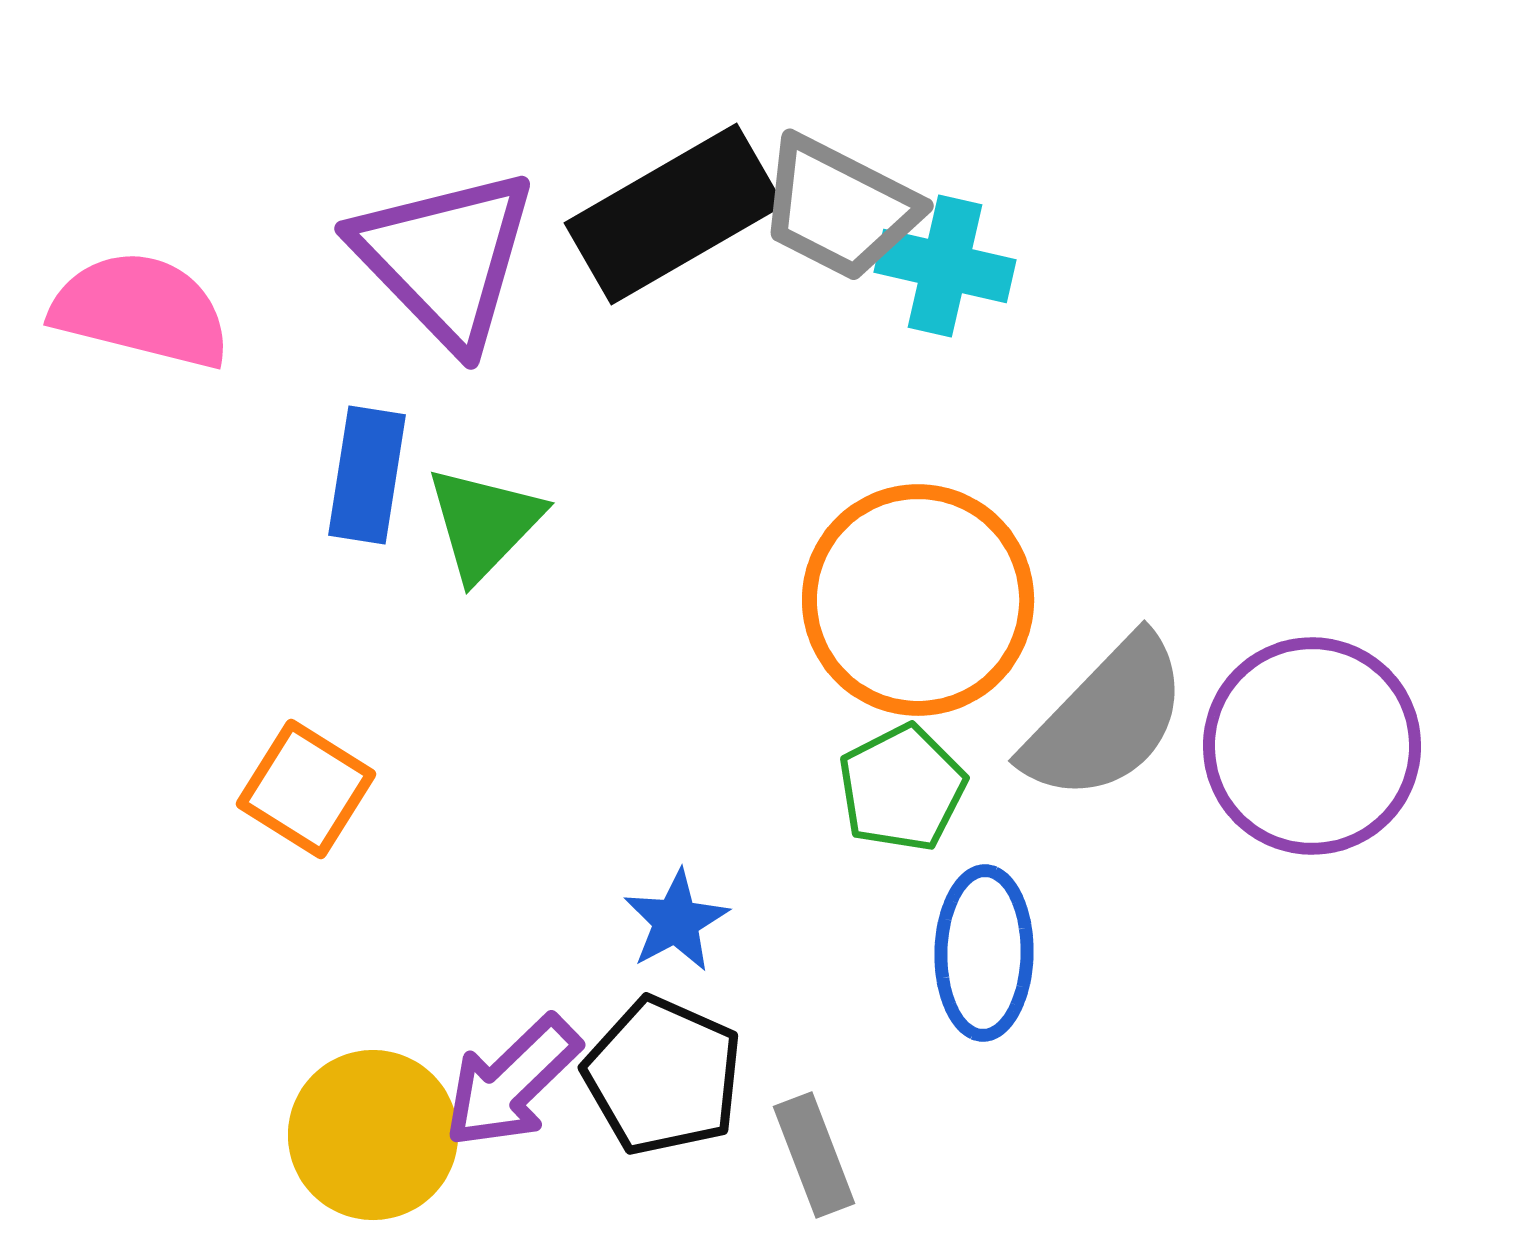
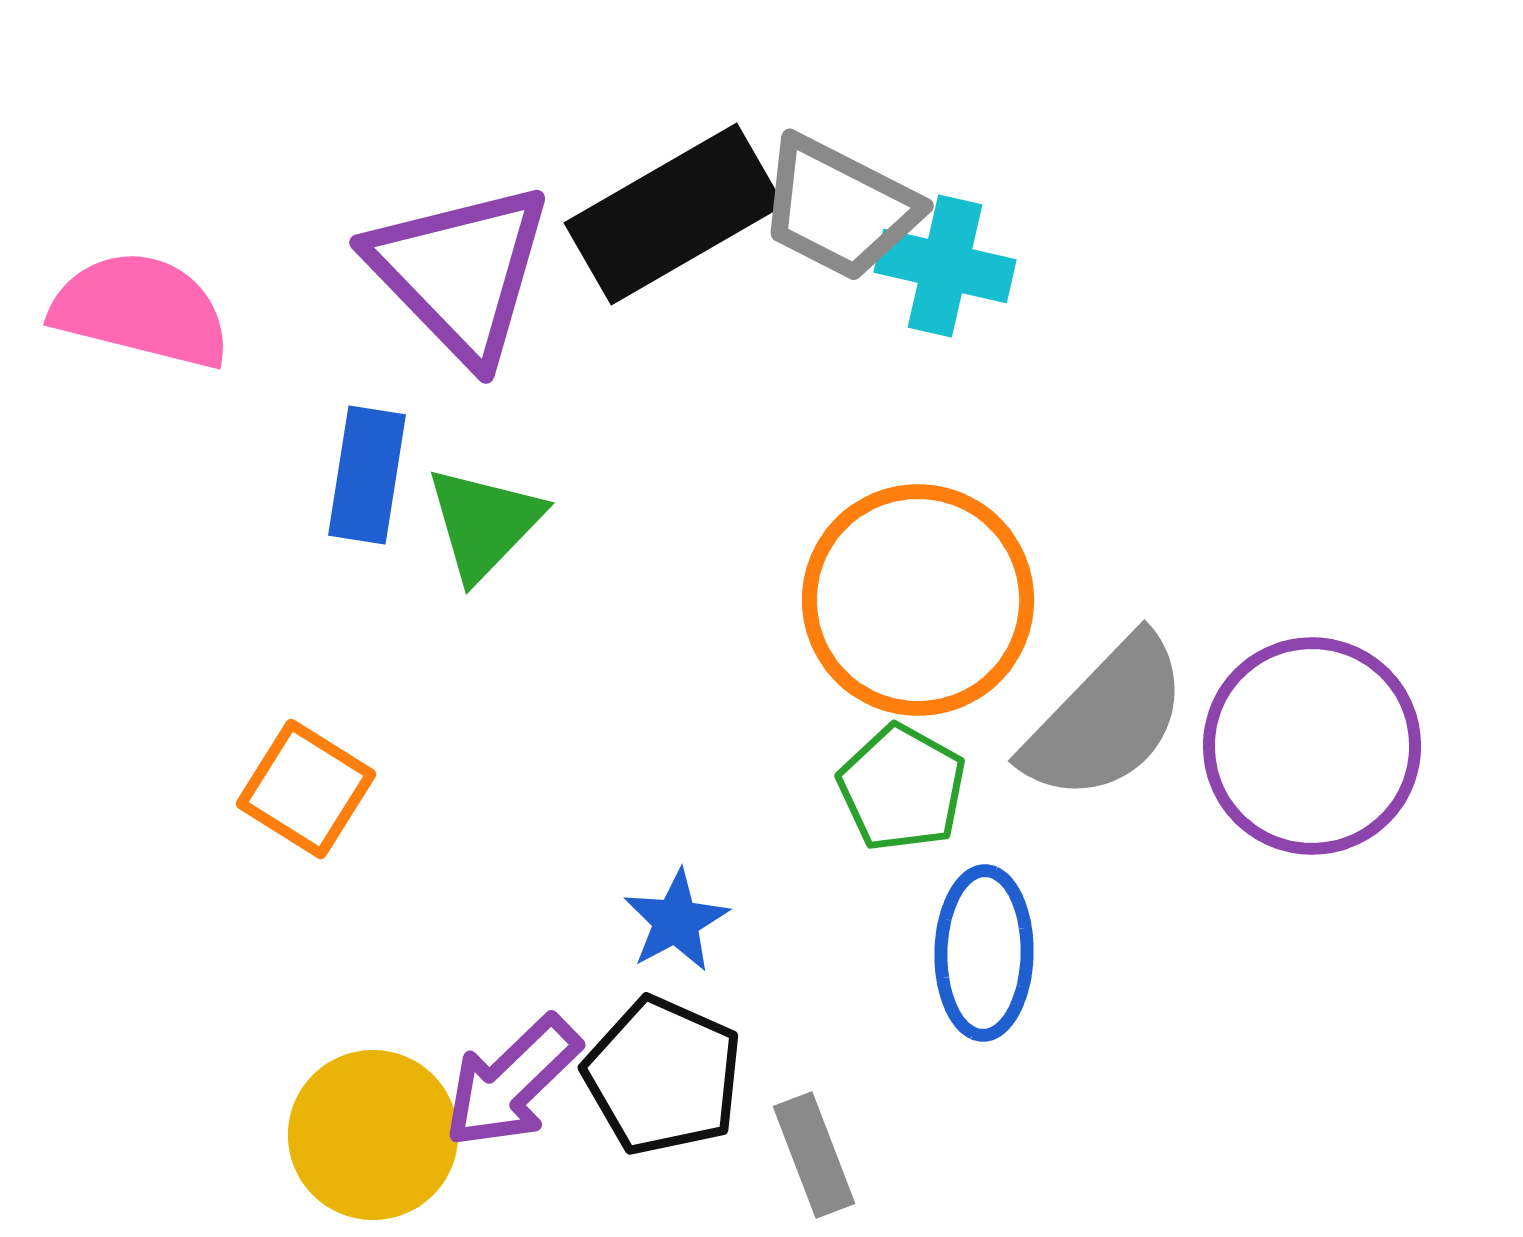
purple triangle: moved 15 px right, 14 px down
green pentagon: rotated 16 degrees counterclockwise
